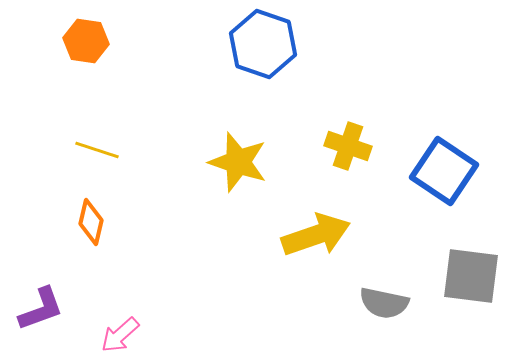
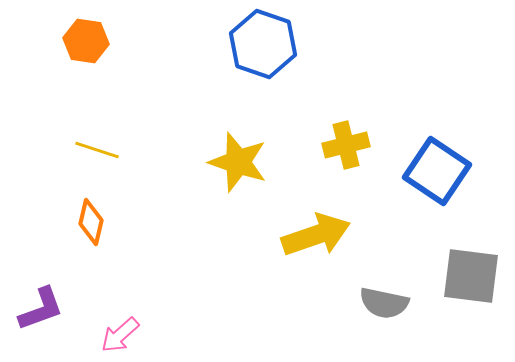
yellow cross: moved 2 px left, 1 px up; rotated 33 degrees counterclockwise
blue square: moved 7 px left
